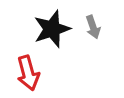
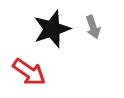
red arrow: moved 1 px right, 1 px up; rotated 40 degrees counterclockwise
